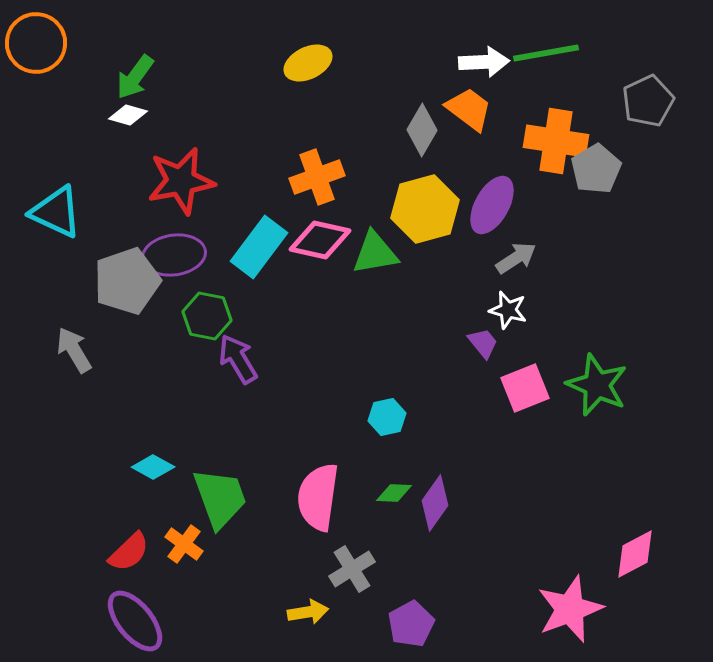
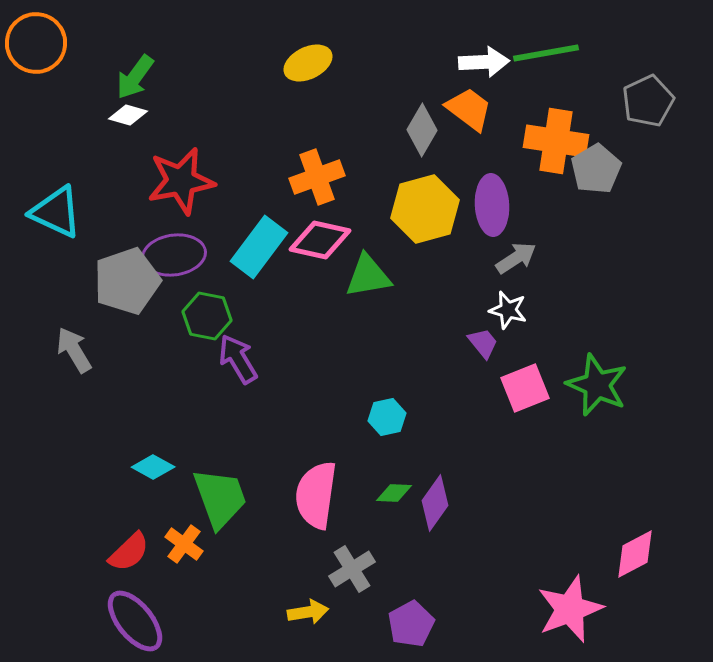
purple ellipse at (492, 205): rotated 32 degrees counterclockwise
green triangle at (375, 253): moved 7 px left, 23 px down
pink semicircle at (318, 497): moved 2 px left, 2 px up
